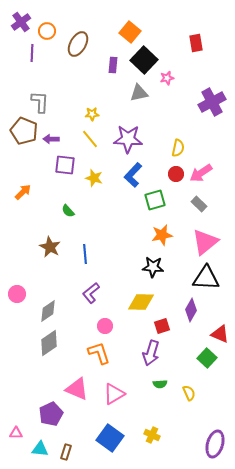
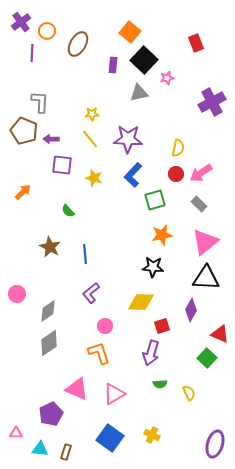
red rectangle at (196, 43): rotated 12 degrees counterclockwise
purple square at (65, 165): moved 3 px left
